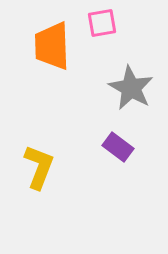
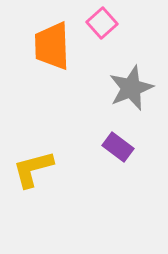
pink square: rotated 32 degrees counterclockwise
gray star: rotated 21 degrees clockwise
yellow L-shape: moved 6 px left, 2 px down; rotated 126 degrees counterclockwise
